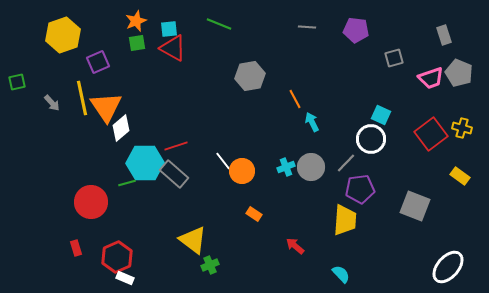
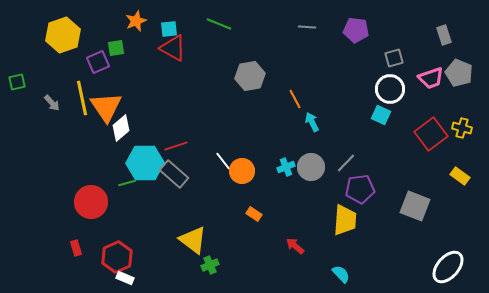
green square at (137, 43): moved 21 px left, 5 px down
white circle at (371, 139): moved 19 px right, 50 px up
